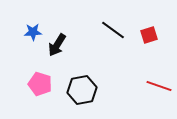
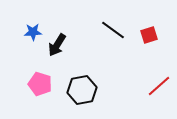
red line: rotated 60 degrees counterclockwise
